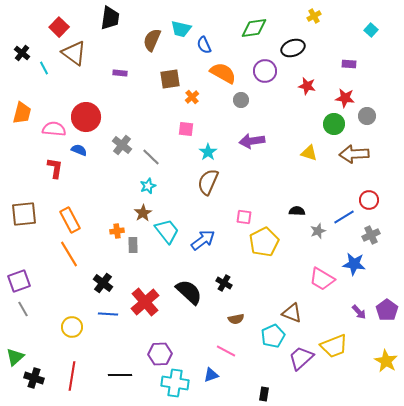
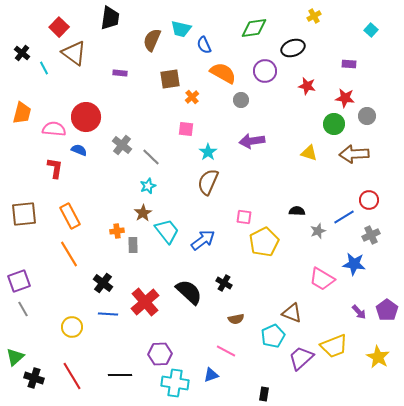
orange rectangle at (70, 220): moved 4 px up
yellow star at (386, 361): moved 8 px left, 4 px up
red line at (72, 376): rotated 40 degrees counterclockwise
